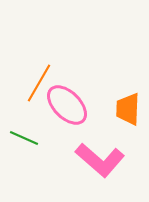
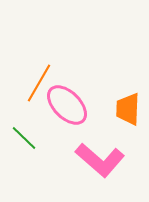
green line: rotated 20 degrees clockwise
